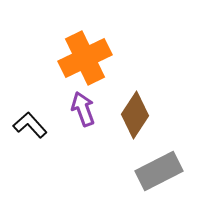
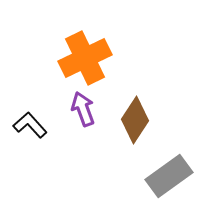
brown diamond: moved 5 px down
gray rectangle: moved 10 px right, 5 px down; rotated 9 degrees counterclockwise
